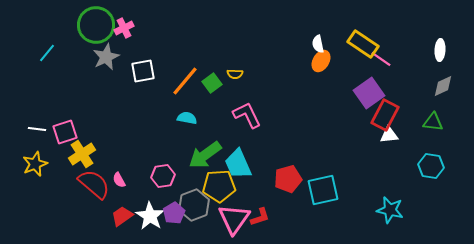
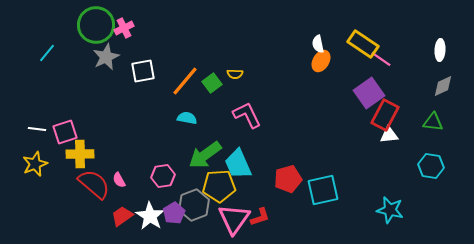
yellow cross: moved 2 px left; rotated 32 degrees clockwise
